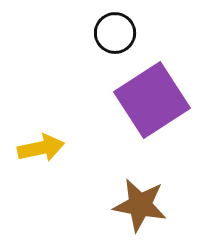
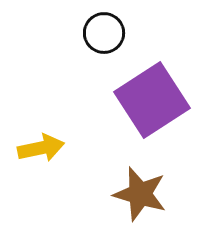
black circle: moved 11 px left
brown star: moved 11 px up; rotated 6 degrees clockwise
